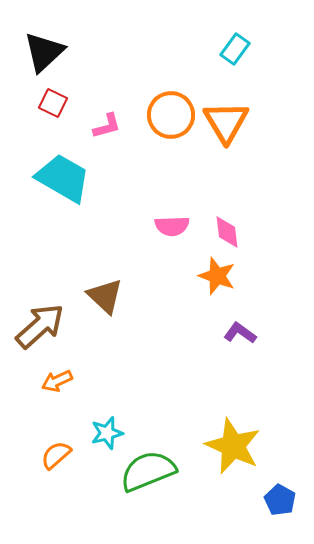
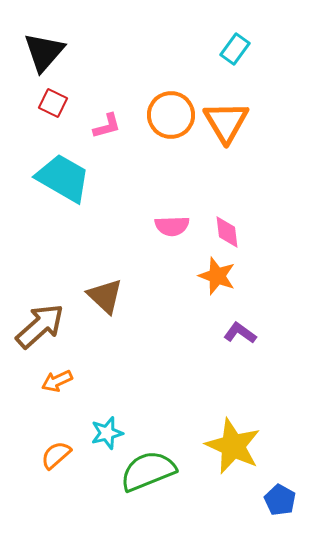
black triangle: rotated 6 degrees counterclockwise
